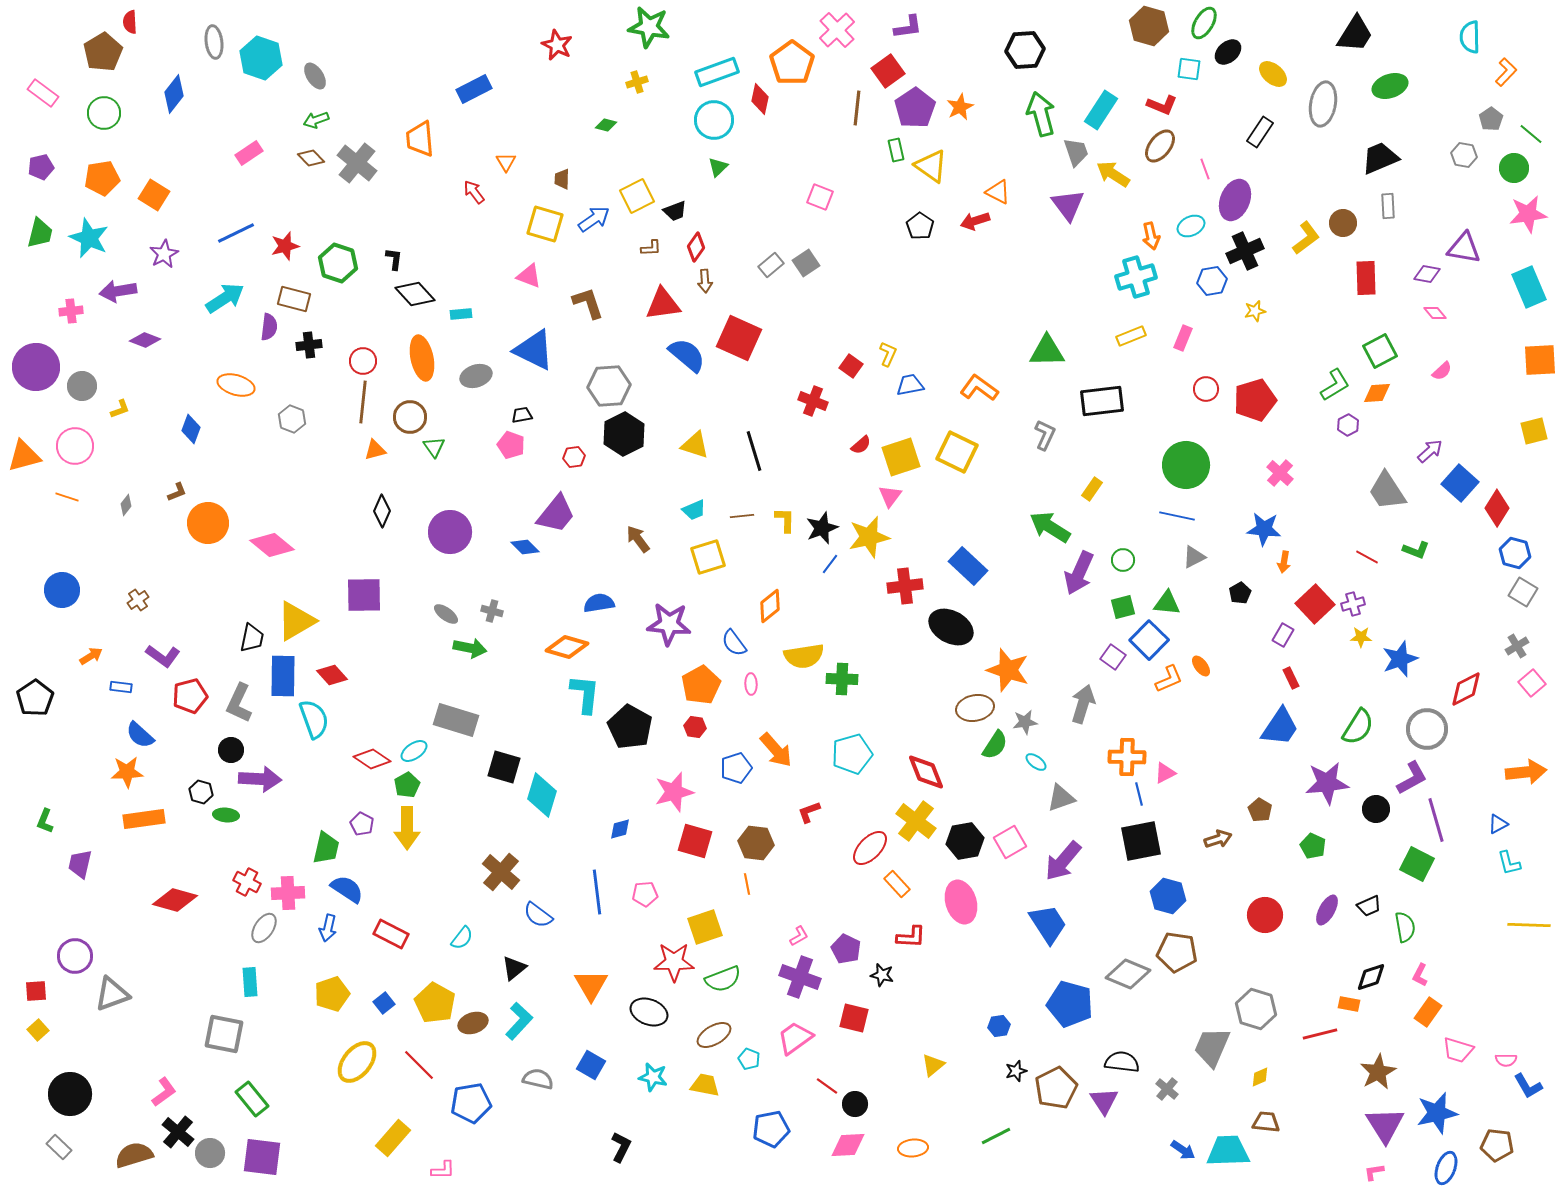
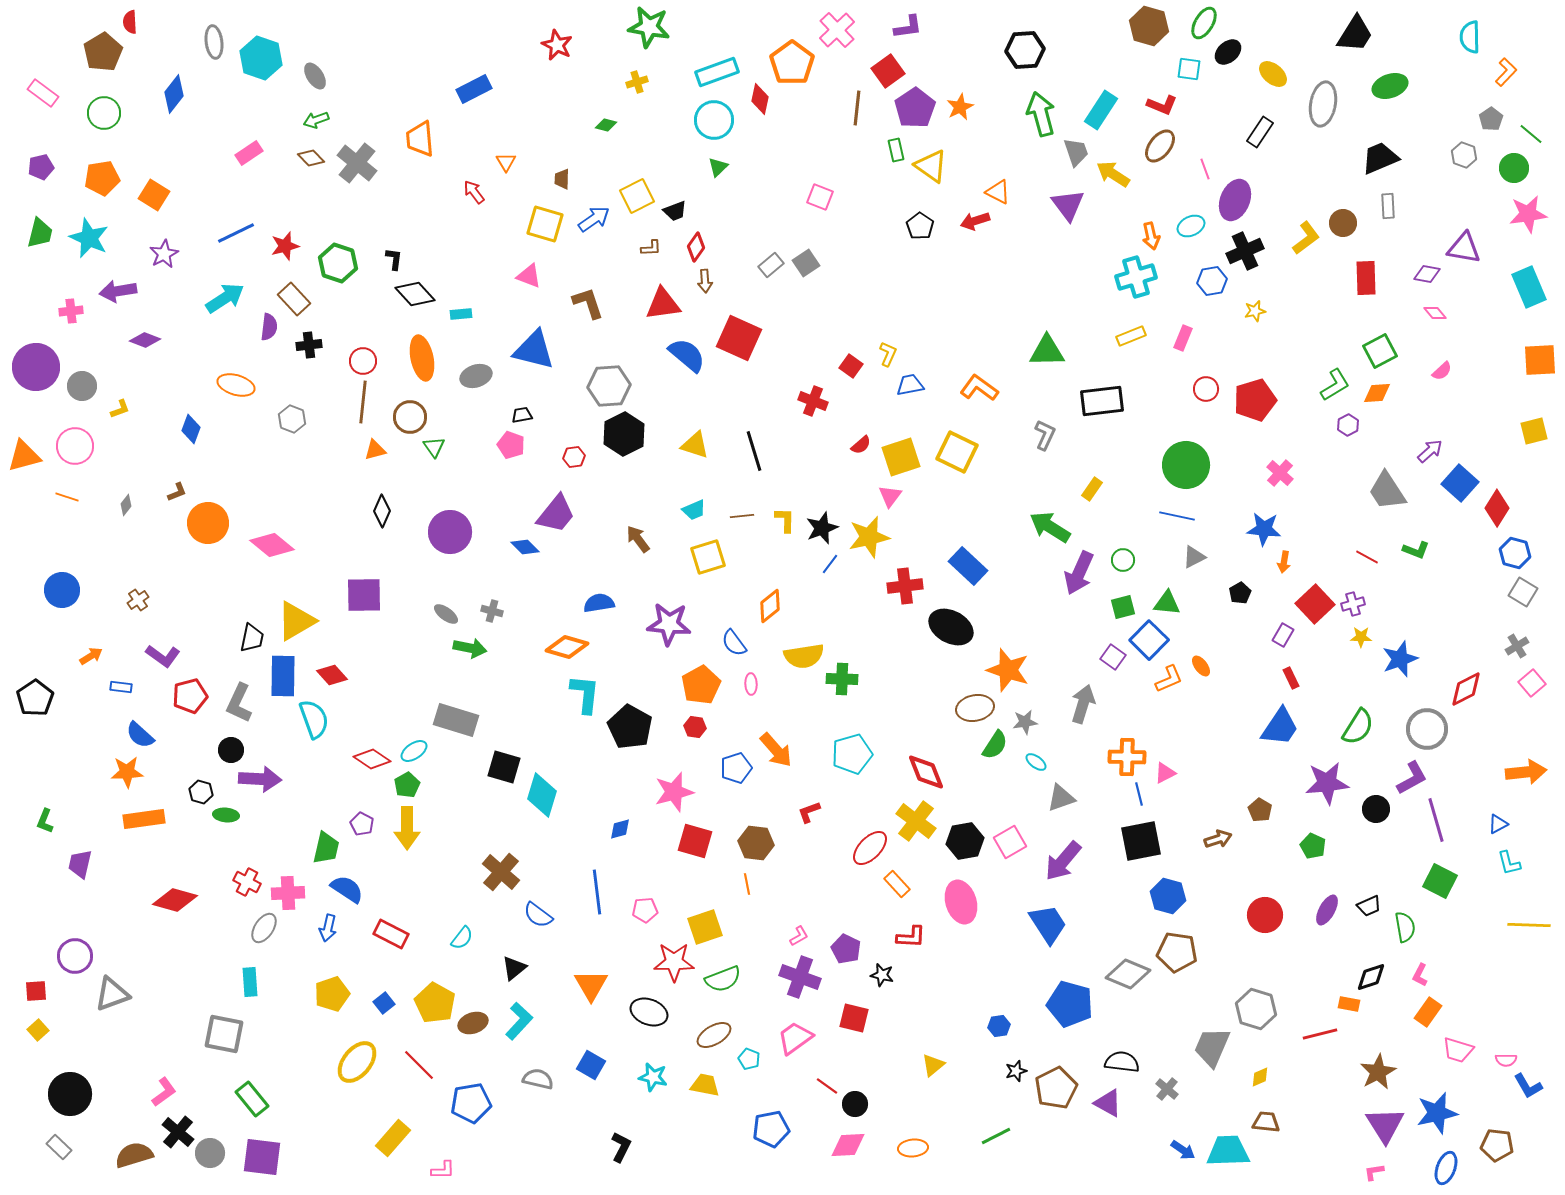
gray hexagon at (1464, 155): rotated 10 degrees clockwise
brown rectangle at (294, 299): rotated 32 degrees clockwise
blue triangle at (534, 350): rotated 12 degrees counterclockwise
green square at (1417, 864): moved 23 px right, 17 px down
pink pentagon at (645, 894): moved 16 px down
purple triangle at (1104, 1101): moved 4 px right, 2 px down; rotated 28 degrees counterclockwise
